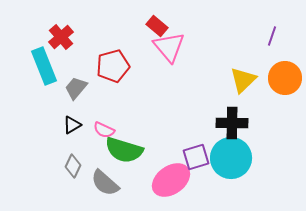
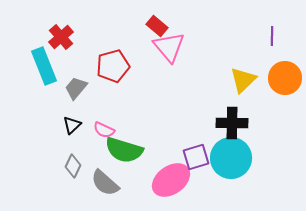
purple line: rotated 18 degrees counterclockwise
black triangle: rotated 12 degrees counterclockwise
